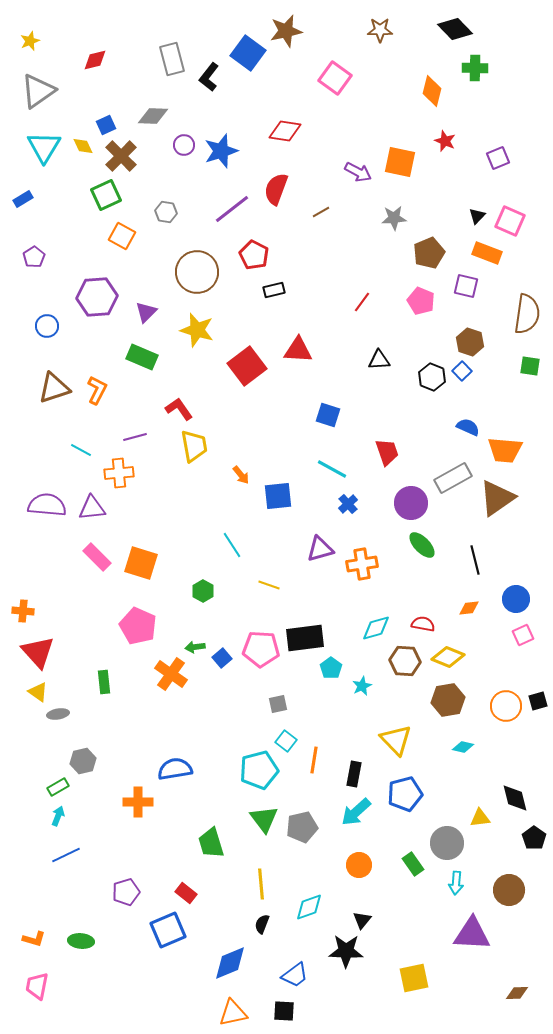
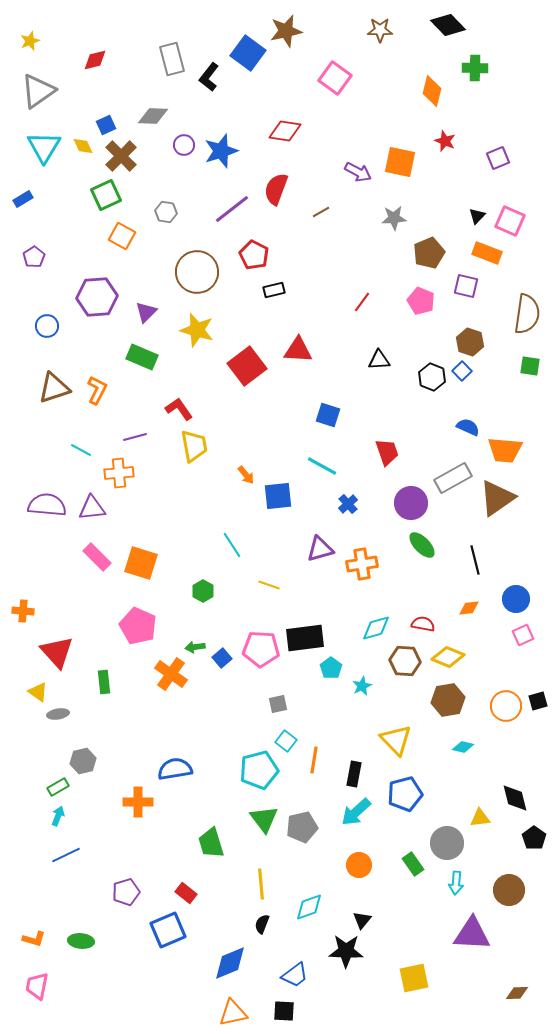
black diamond at (455, 29): moved 7 px left, 4 px up
cyan line at (332, 469): moved 10 px left, 3 px up
orange arrow at (241, 475): moved 5 px right
red triangle at (38, 652): moved 19 px right
